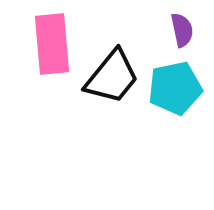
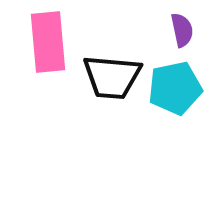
pink rectangle: moved 4 px left, 2 px up
black trapezoid: rotated 56 degrees clockwise
